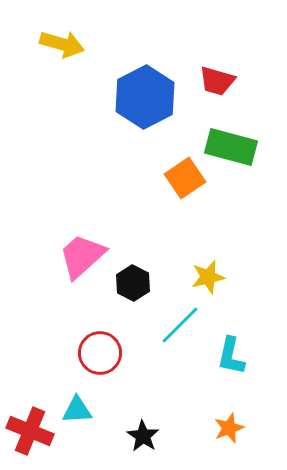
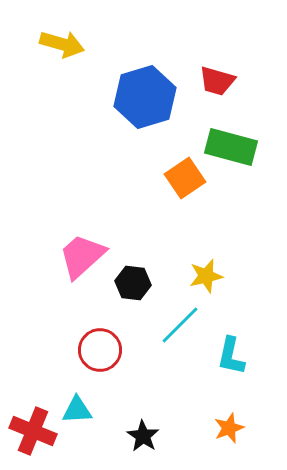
blue hexagon: rotated 10 degrees clockwise
yellow star: moved 2 px left, 1 px up
black hexagon: rotated 20 degrees counterclockwise
red circle: moved 3 px up
red cross: moved 3 px right
